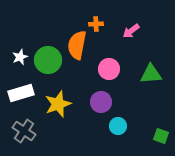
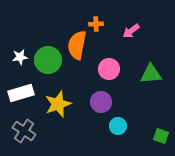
white star: rotated 14 degrees clockwise
